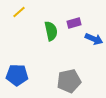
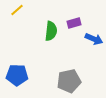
yellow line: moved 2 px left, 2 px up
green semicircle: rotated 18 degrees clockwise
